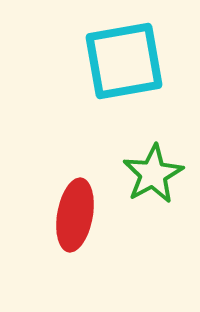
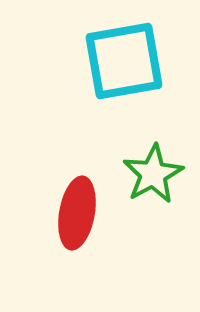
red ellipse: moved 2 px right, 2 px up
